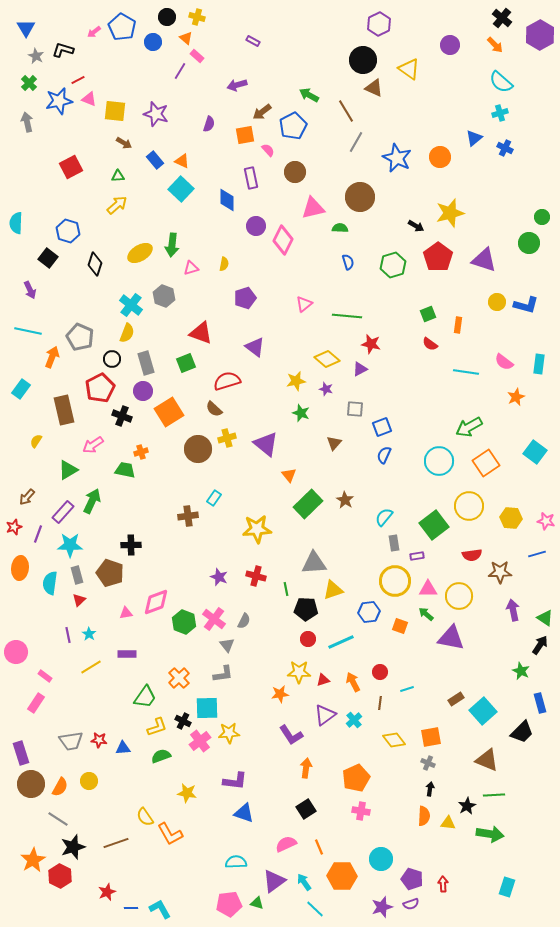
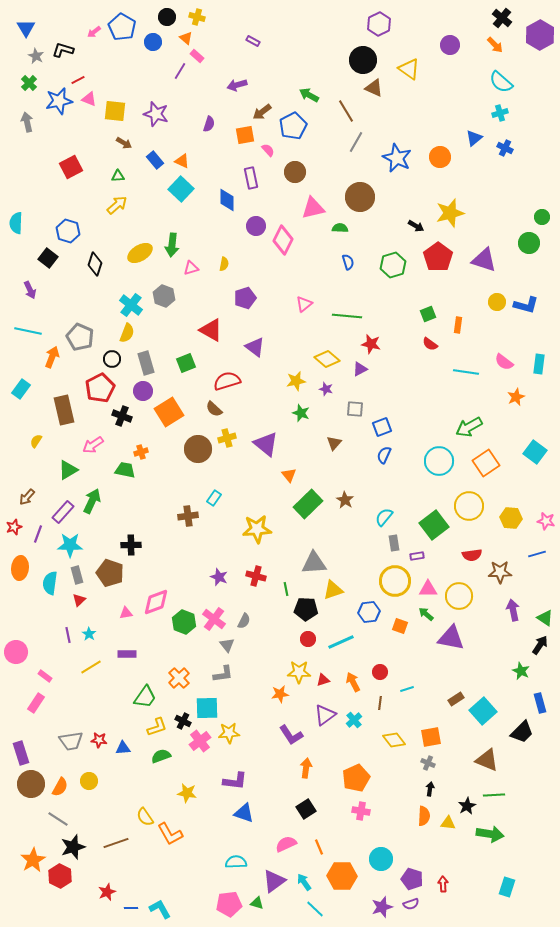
red triangle at (201, 333): moved 10 px right, 3 px up; rotated 10 degrees clockwise
